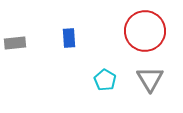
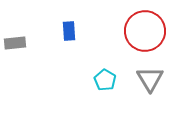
blue rectangle: moved 7 px up
